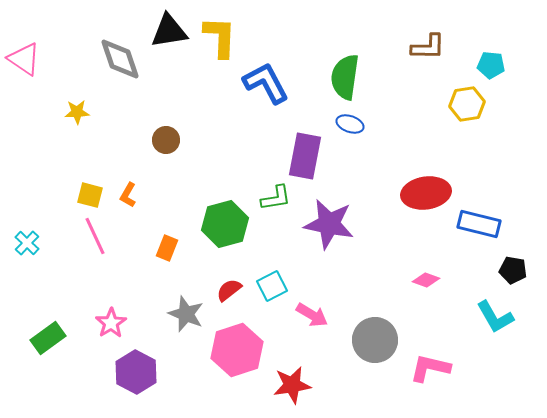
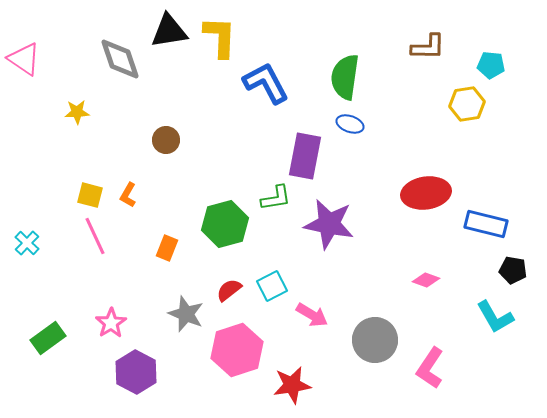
blue rectangle: moved 7 px right
pink L-shape: rotated 69 degrees counterclockwise
